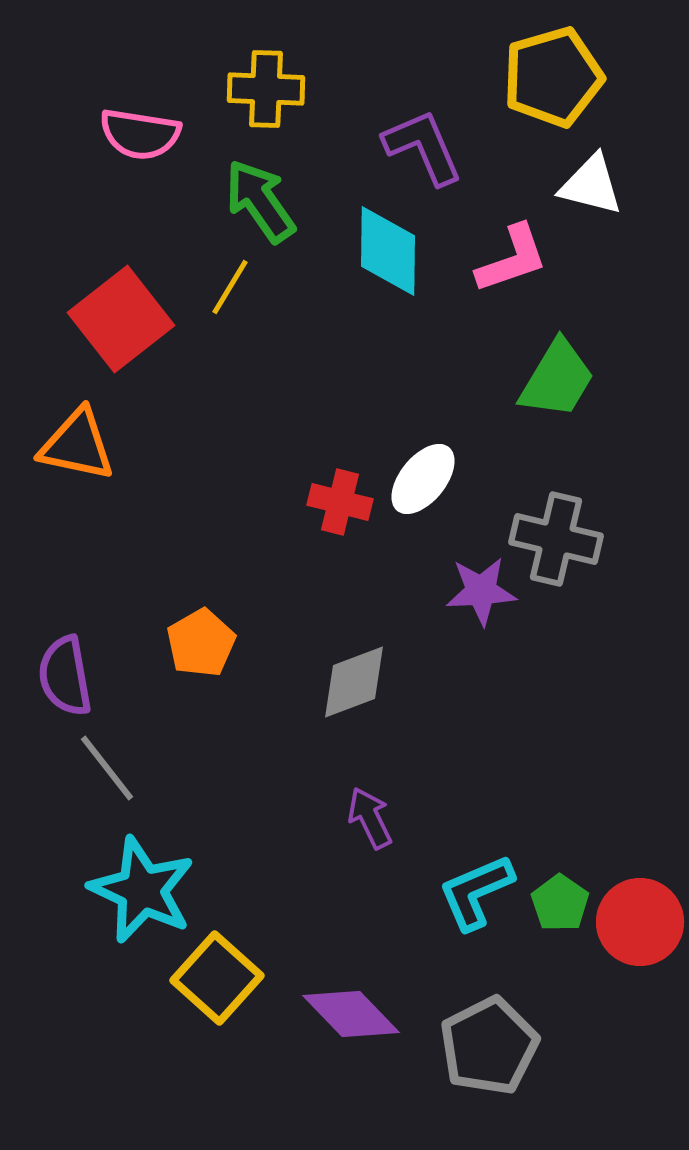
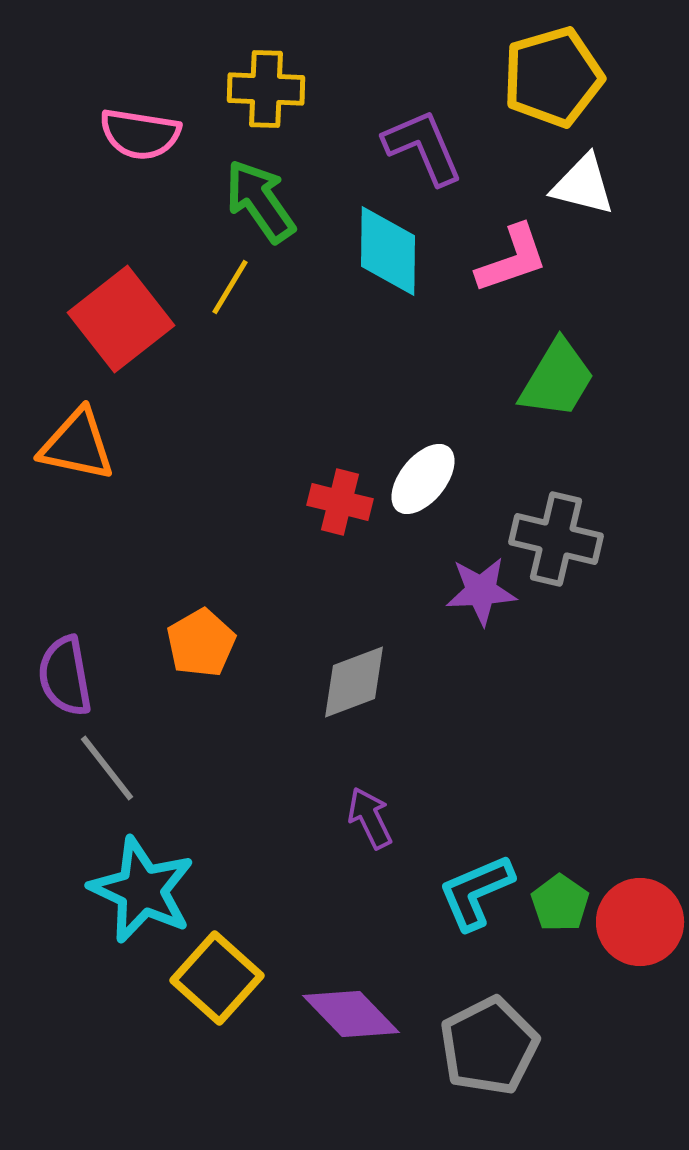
white triangle: moved 8 px left
